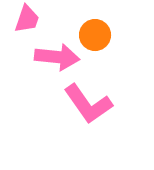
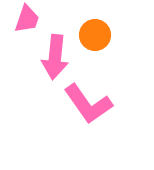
pink arrow: moved 2 px left; rotated 90 degrees clockwise
